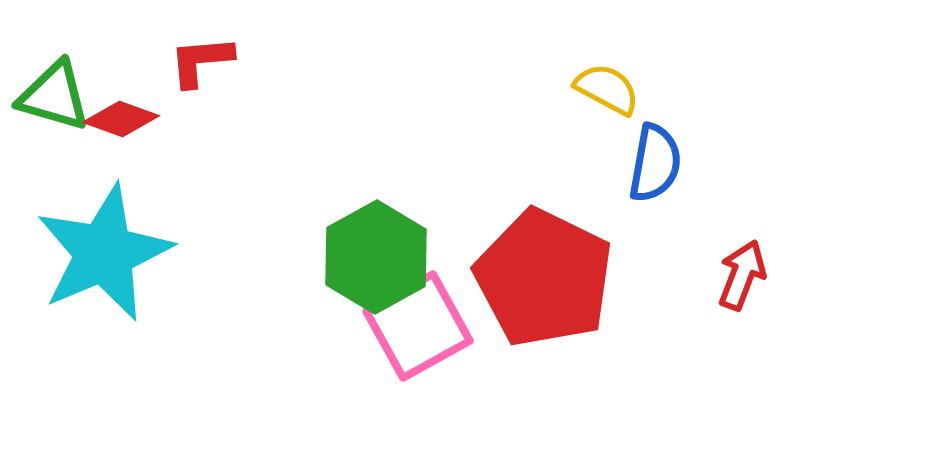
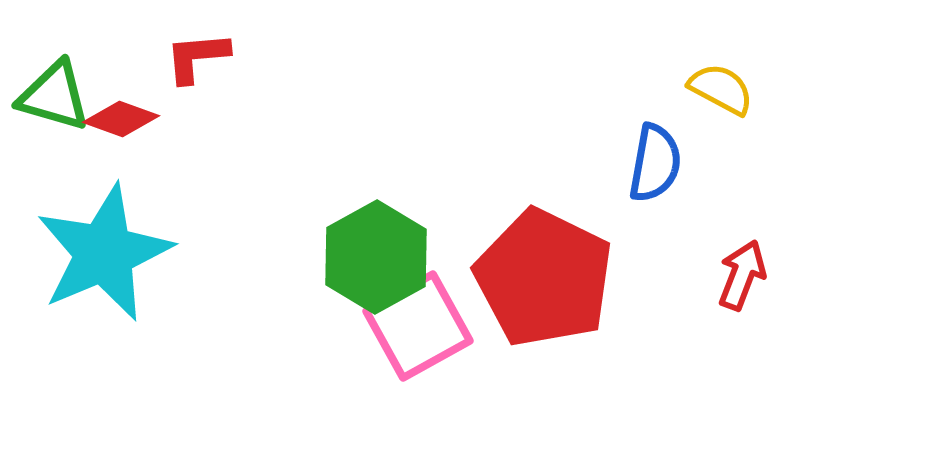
red L-shape: moved 4 px left, 4 px up
yellow semicircle: moved 114 px right
